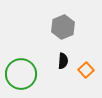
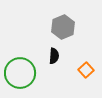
black semicircle: moved 9 px left, 5 px up
green circle: moved 1 px left, 1 px up
